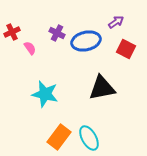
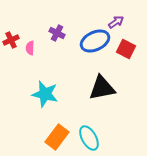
red cross: moved 1 px left, 8 px down
blue ellipse: moved 9 px right; rotated 12 degrees counterclockwise
pink semicircle: rotated 144 degrees counterclockwise
orange rectangle: moved 2 px left
